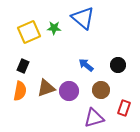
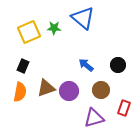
orange semicircle: moved 1 px down
